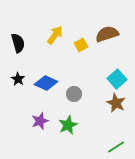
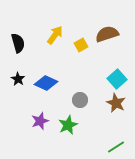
gray circle: moved 6 px right, 6 px down
